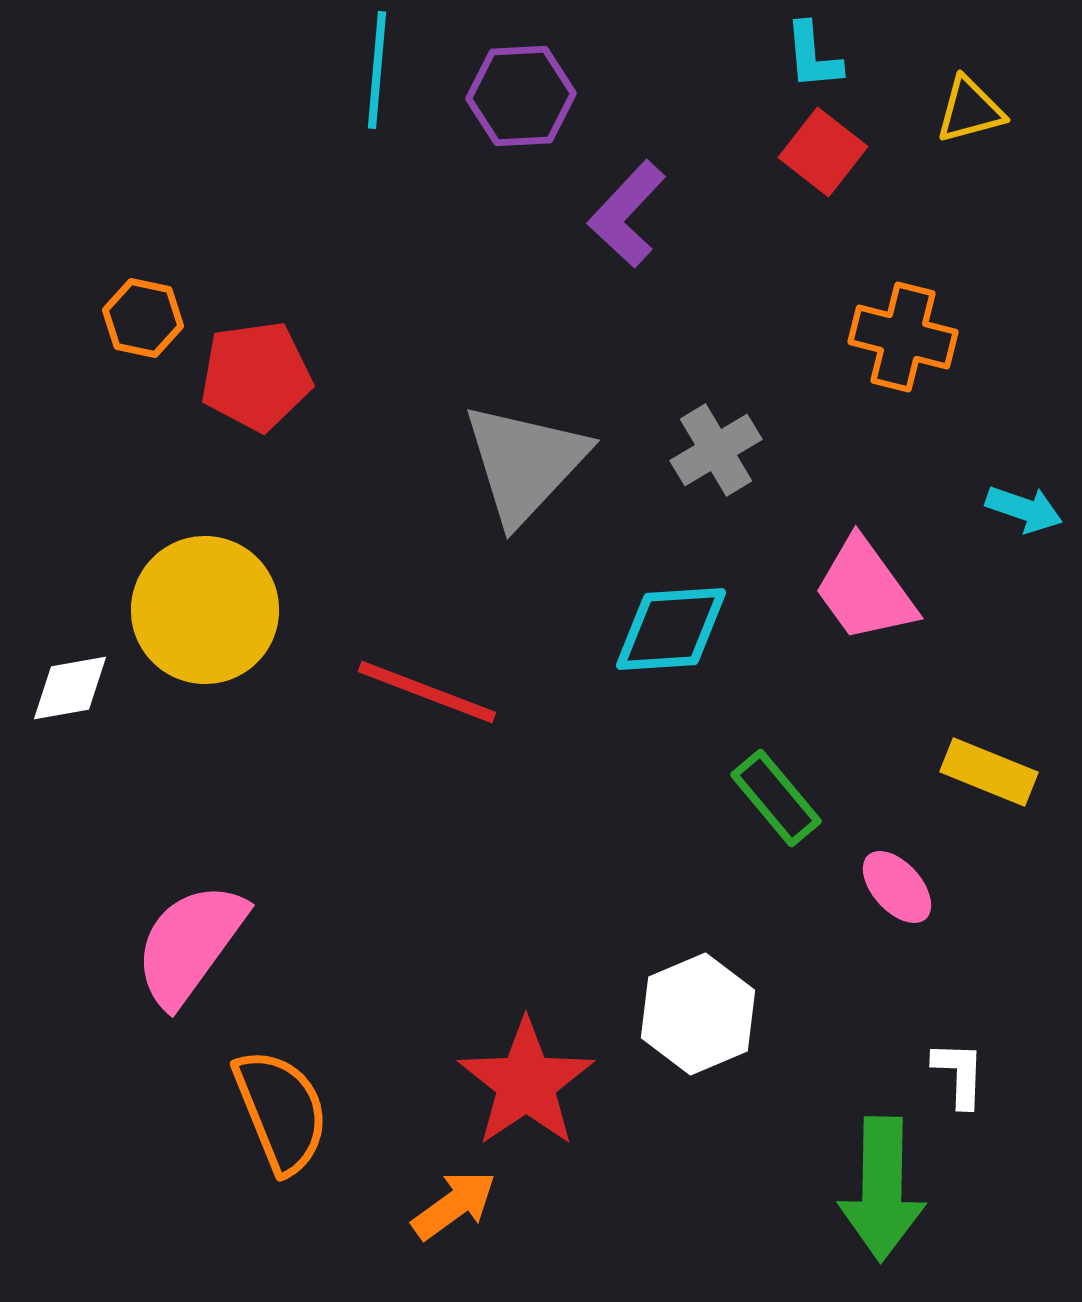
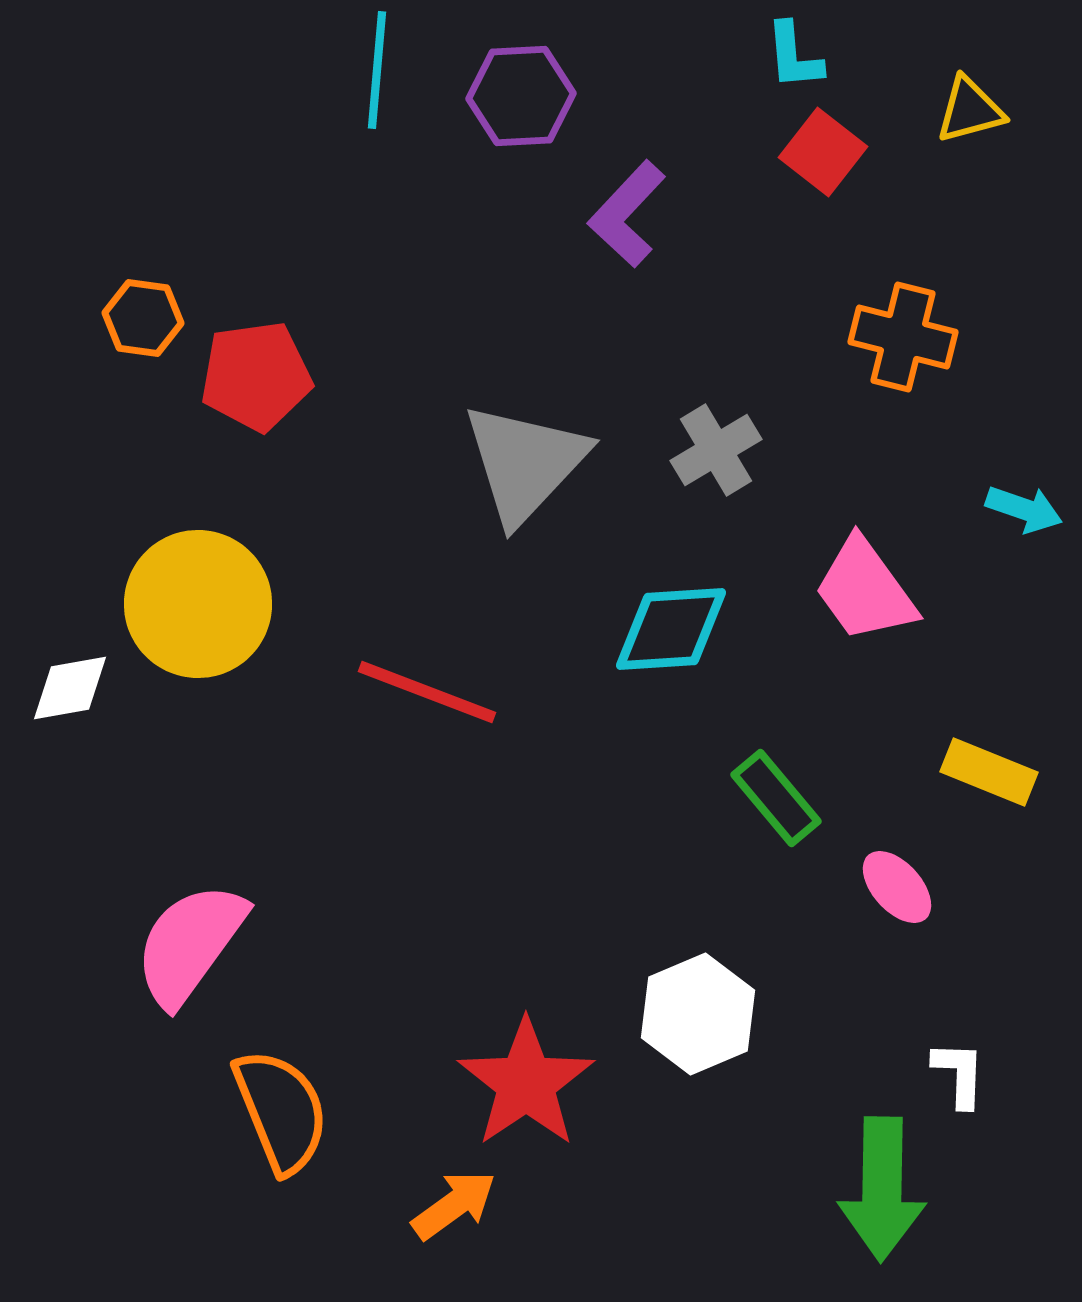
cyan L-shape: moved 19 px left
orange hexagon: rotated 4 degrees counterclockwise
yellow circle: moved 7 px left, 6 px up
